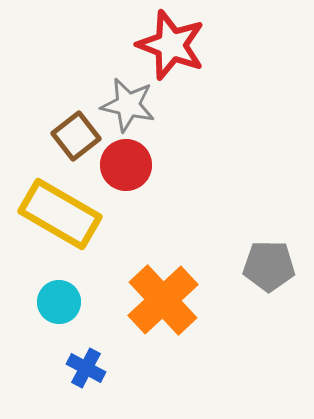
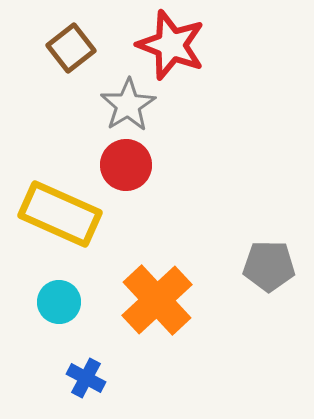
gray star: rotated 28 degrees clockwise
brown square: moved 5 px left, 88 px up
yellow rectangle: rotated 6 degrees counterclockwise
orange cross: moved 6 px left
blue cross: moved 10 px down
